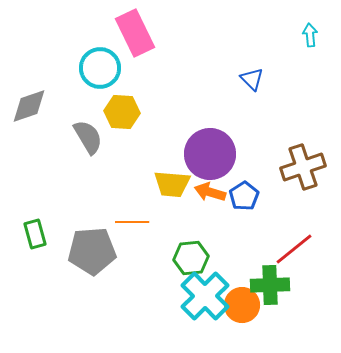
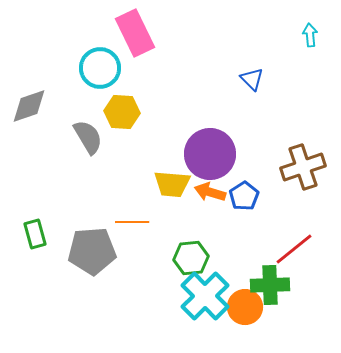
orange circle: moved 3 px right, 2 px down
